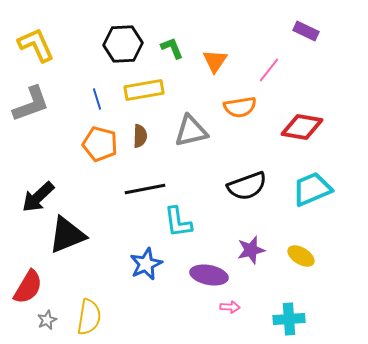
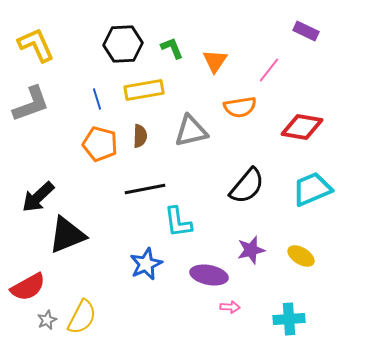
black semicircle: rotated 30 degrees counterclockwise
red semicircle: rotated 30 degrees clockwise
yellow semicircle: moved 7 px left; rotated 18 degrees clockwise
